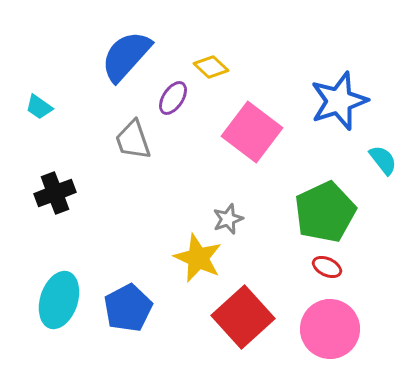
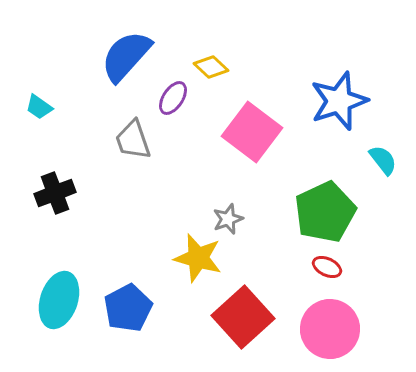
yellow star: rotated 9 degrees counterclockwise
